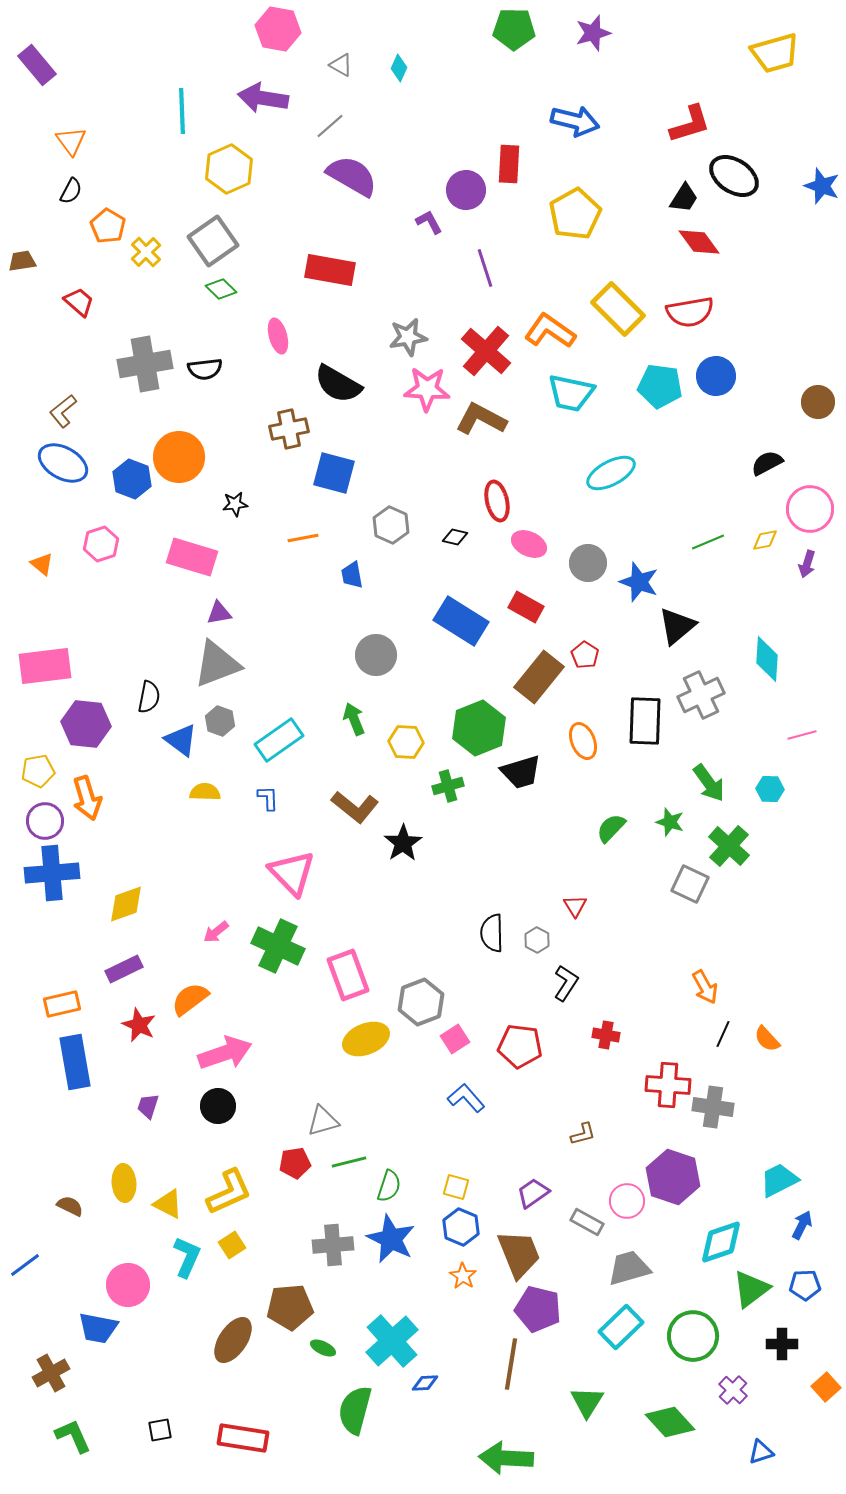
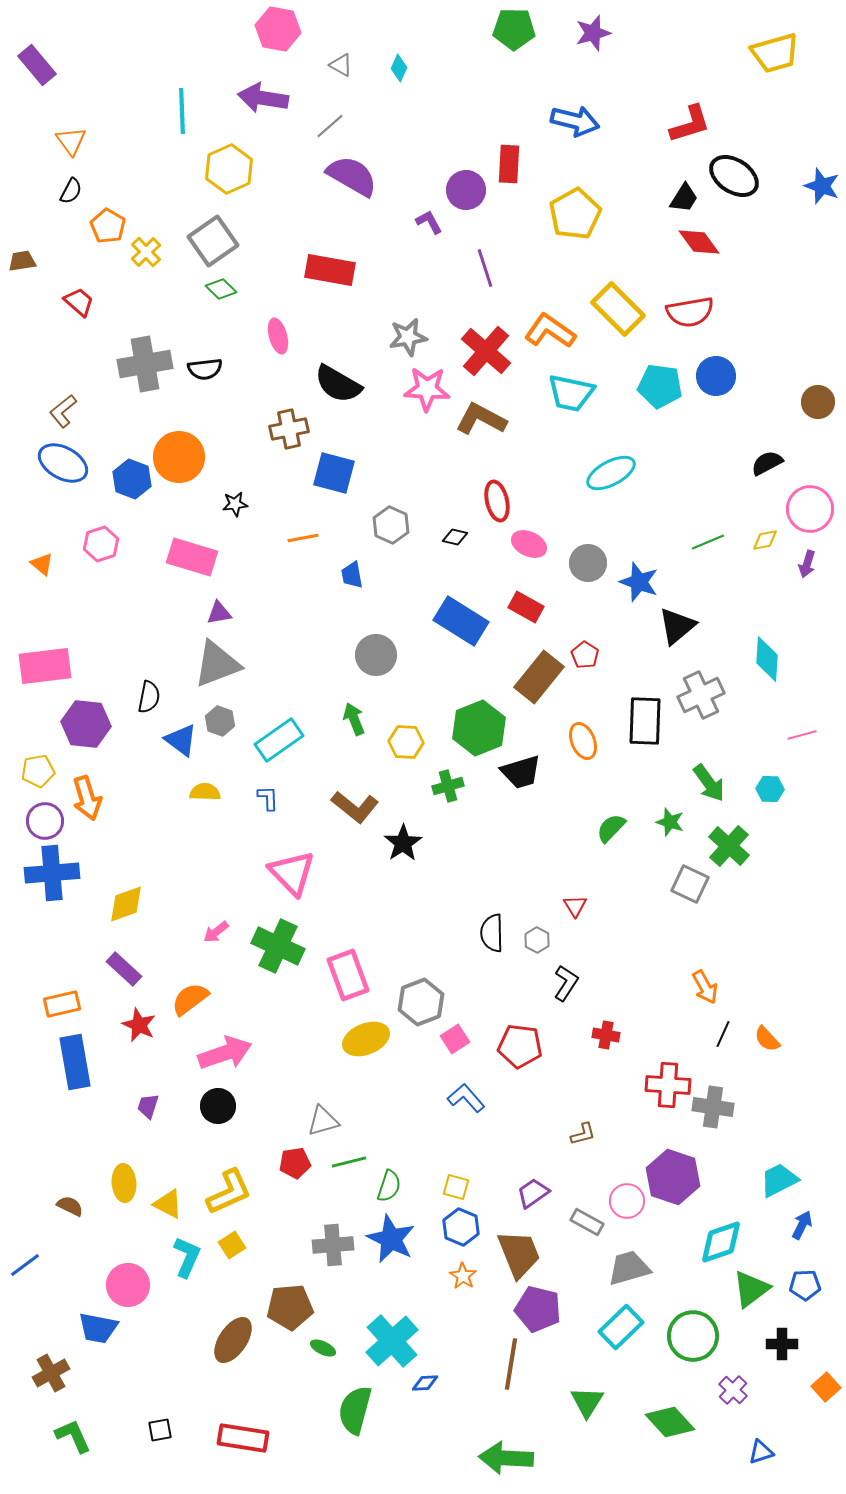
purple rectangle at (124, 969): rotated 69 degrees clockwise
